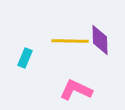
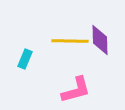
cyan rectangle: moved 1 px down
pink L-shape: rotated 140 degrees clockwise
